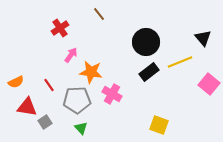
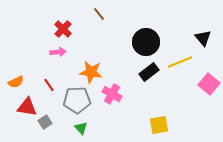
red cross: moved 3 px right, 1 px down; rotated 12 degrees counterclockwise
pink arrow: moved 13 px left, 3 px up; rotated 49 degrees clockwise
yellow square: rotated 30 degrees counterclockwise
